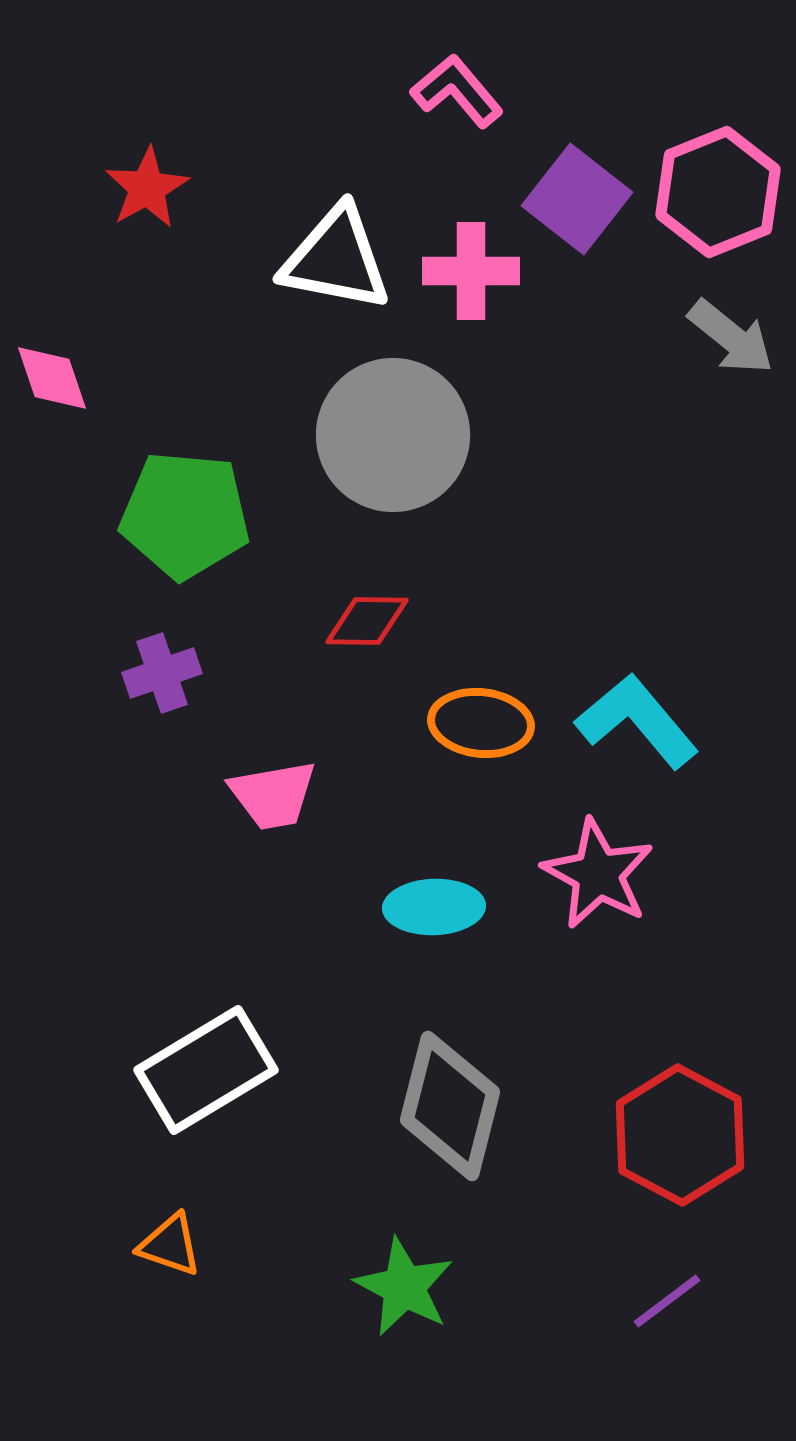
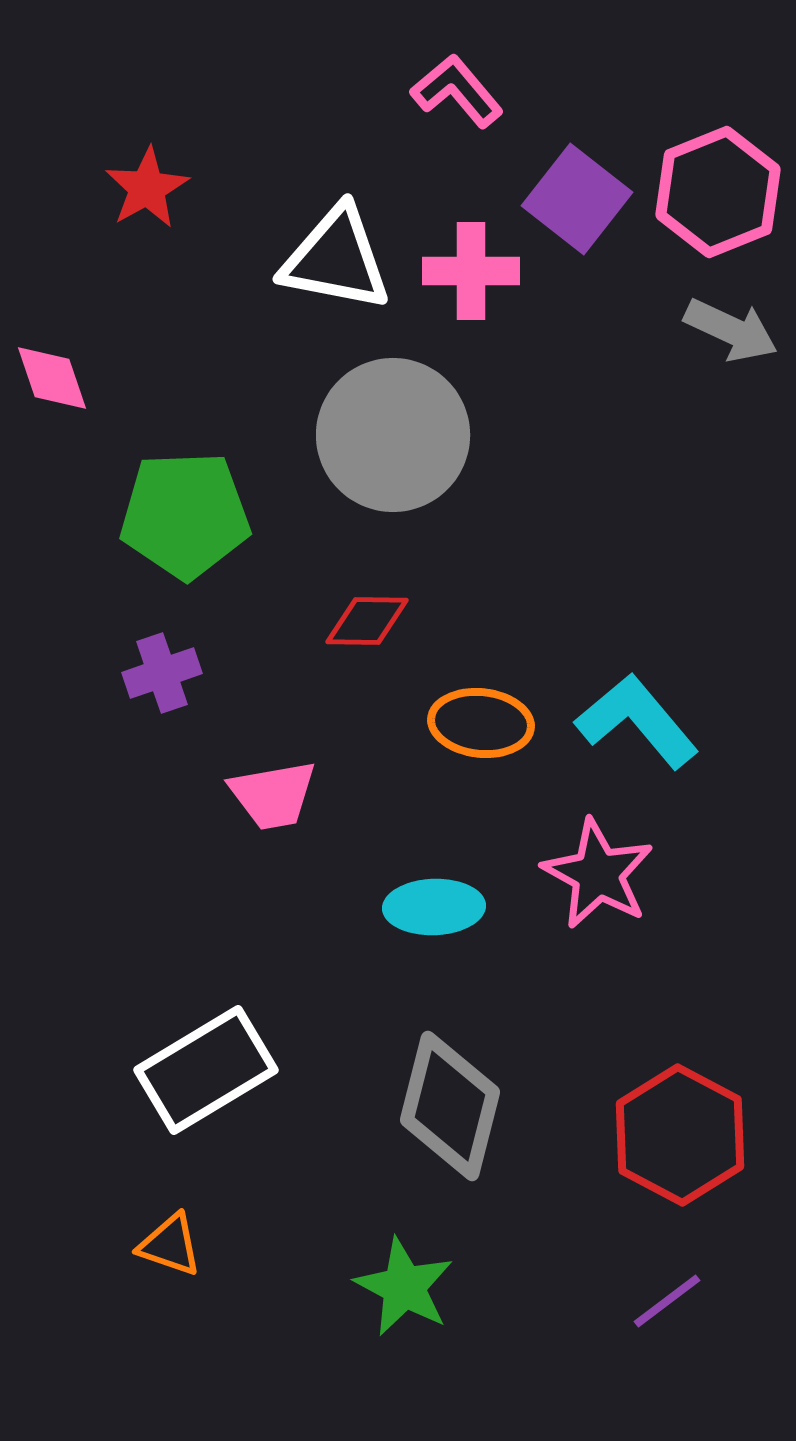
gray arrow: moved 7 px up; rotated 14 degrees counterclockwise
green pentagon: rotated 7 degrees counterclockwise
